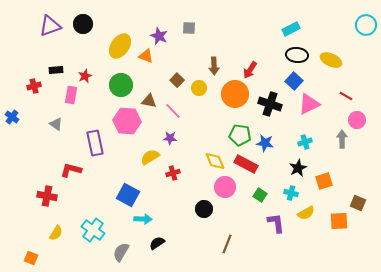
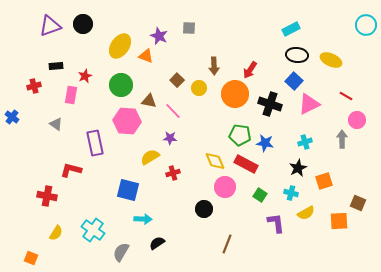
black rectangle at (56, 70): moved 4 px up
blue square at (128, 195): moved 5 px up; rotated 15 degrees counterclockwise
